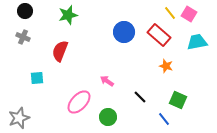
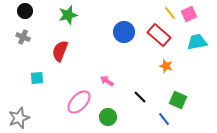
pink square: rotated 35 degrees clockwise
